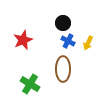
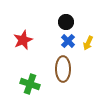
black circle: moved 3 px right, 1 px up
blue cross: rotated 16 degrees clockwise
green cross: rotated 12 degrees counterclockwise
